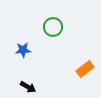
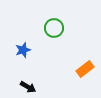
green circle: moved 1 px right, 1 px down
blue star: rotated 14 degrees counterclockwise
